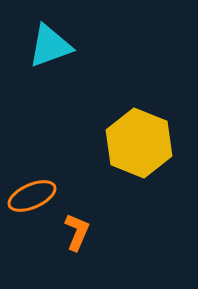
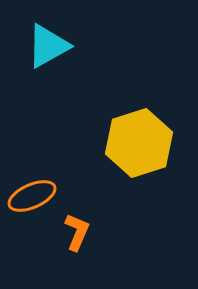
cyan triangle: moved 2 px left; rotated 9 degrees counterclockwise
yellow hexagon: rotated 20 degrees clockwise
